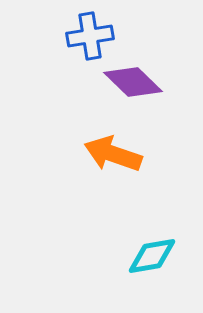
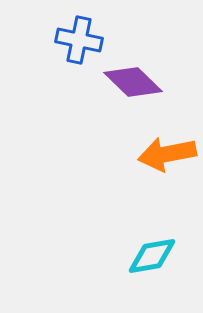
blue cross: moved 11 px left, 4 px down; rotated 21 degrees clockwise
orange arrow: moved 54 px right; rotated 30 degrees counterclockwise
